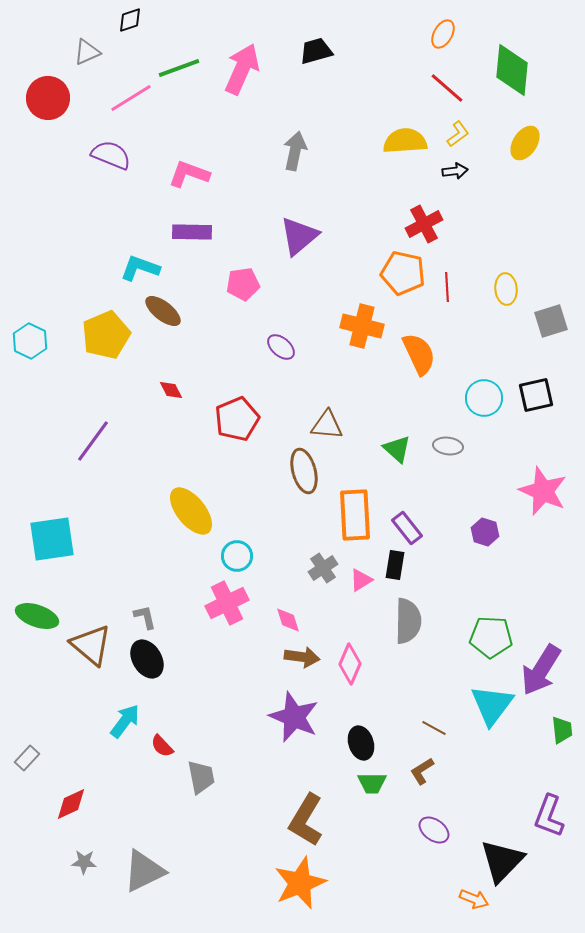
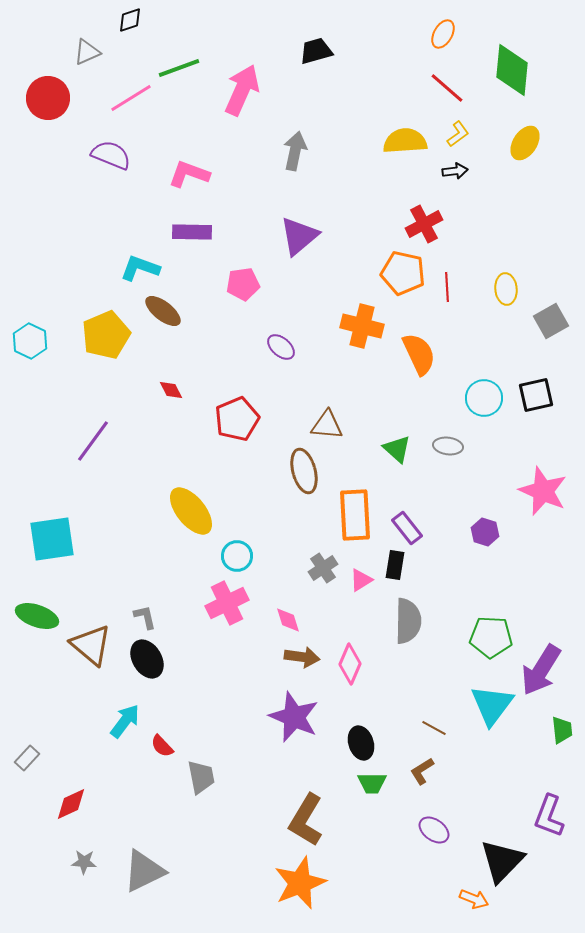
pink arrow at (242, 69): moved 21 px down
gray square at (551, 321): rotated 12 degrees counterclockwise
